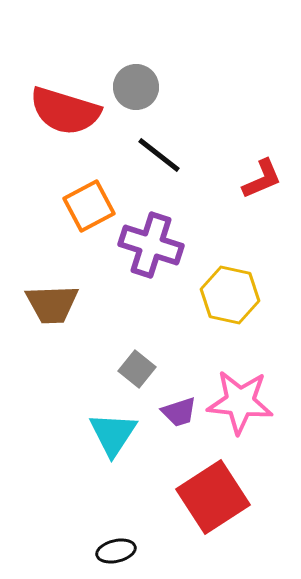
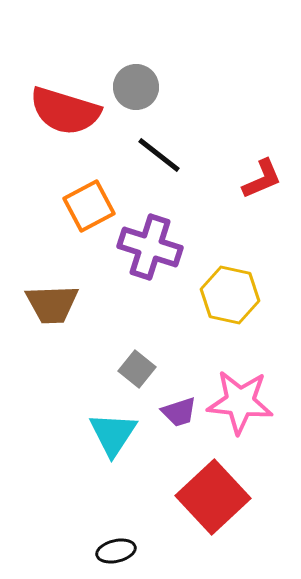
purple cross: moved 1 px left, 2 px down
red square: rotated 10 degrees counterclockwise
